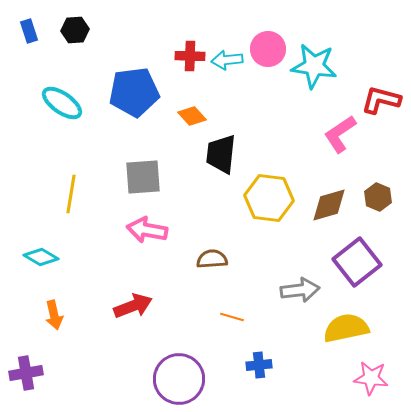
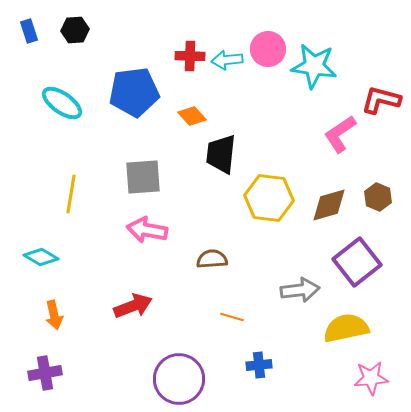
purple cross: moved 19 px right
pink star: rotated 12 degrees counterclockwise
